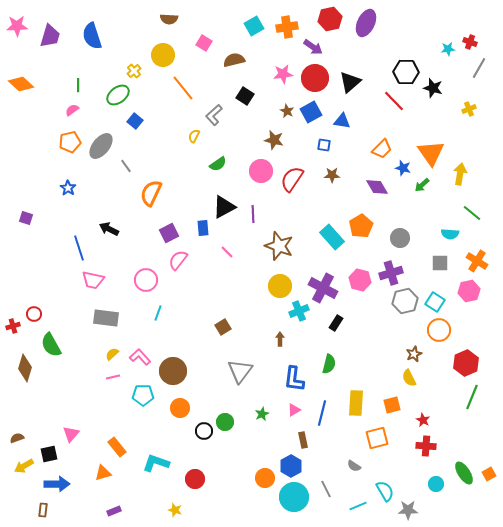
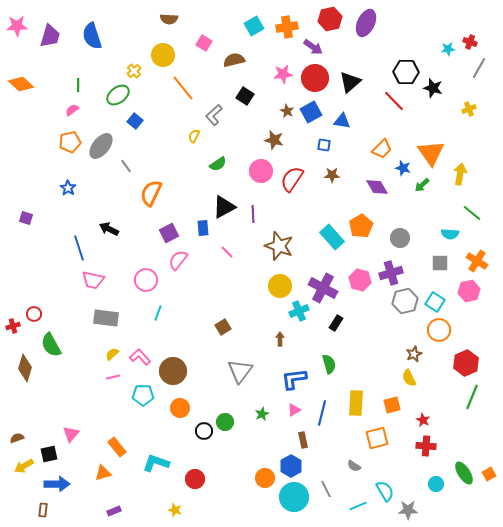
green semicircle at (329, 364): rotated 30 degrees counterclockwise
blue L-shape at (294, 379): rotated 76 degrees clockwise
